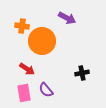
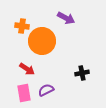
purple arrow: moved 1 px left
purple semicircle: rotated 105 degrees clockwise
